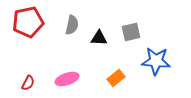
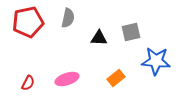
gray semicircle: moved 4 px left, 7 px up
